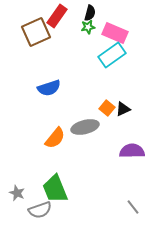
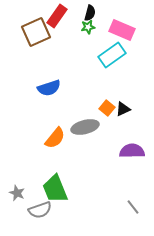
pink rectangle: moved 7 px right, 3 px up
